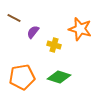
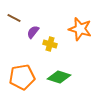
yellow cross: moved 4 px left, 1 px up
